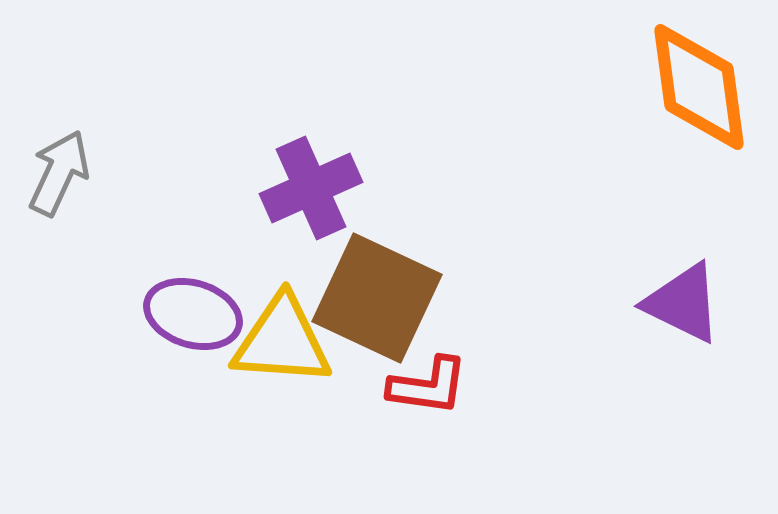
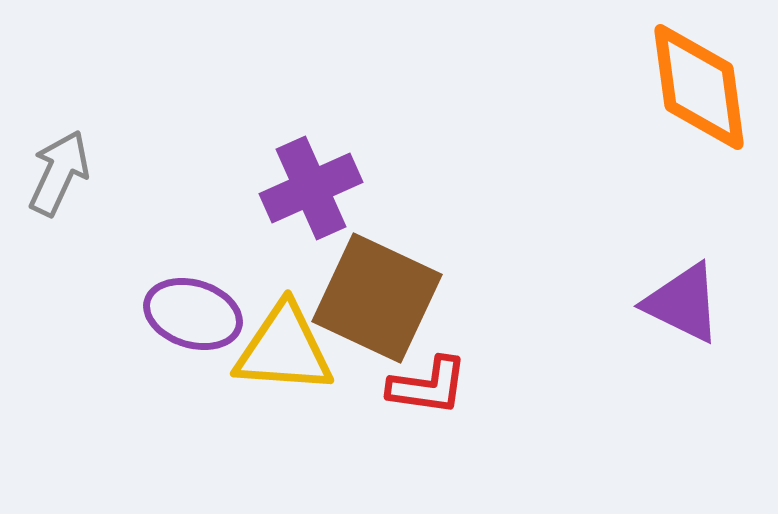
yellow triangle: moved 2 px right, 8 px down
